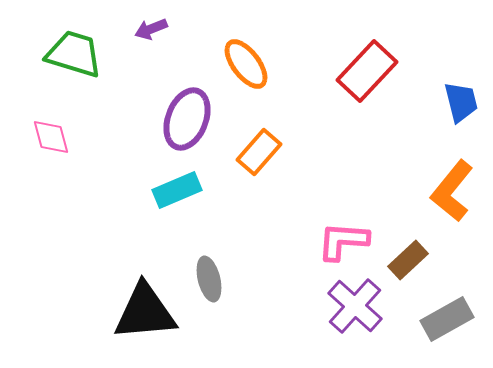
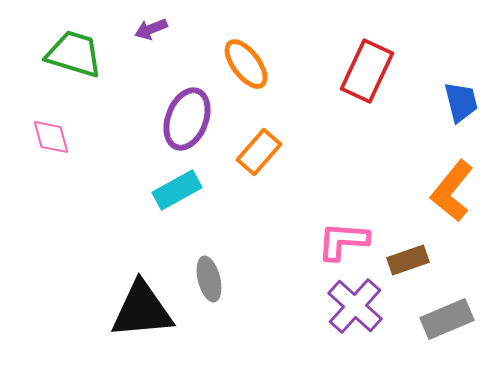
red rectangle: rotated 18 degrees counterclockwise
cyan rectangle: rotated 6 degrees counterclockwise
brown rectangle: rotated 24 degrees clockwise
black triangle: moved 3 px left, 2 px up
gray rectangle: rotated 6 degrees clockwise
